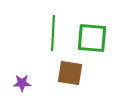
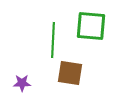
green line: moved 7 px down
green square: moved 1 px left, 12 px up
